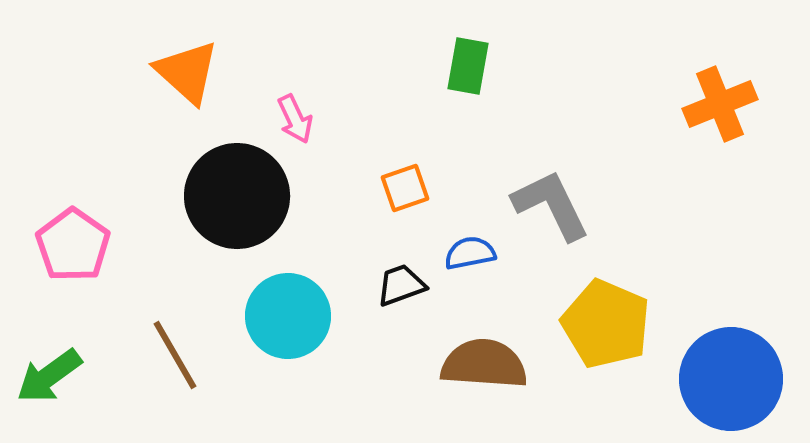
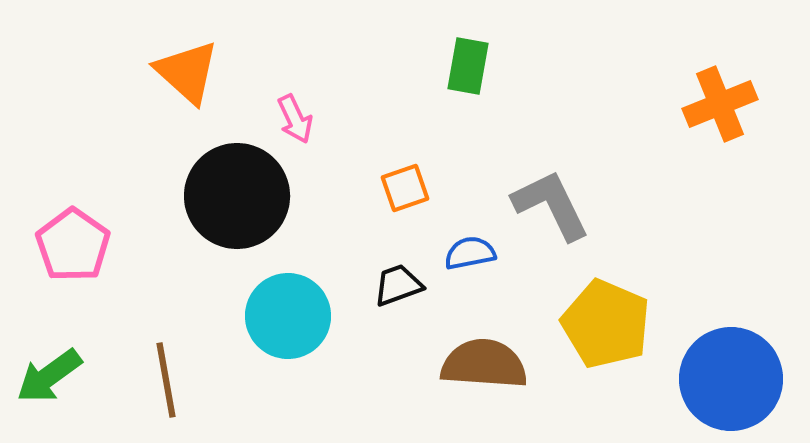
black trapezoid: moved 3 px left
brown line: moved 9 px left, 25 px down; rotated 20 degrees clockwise
